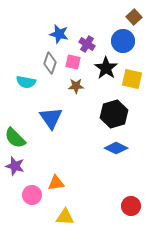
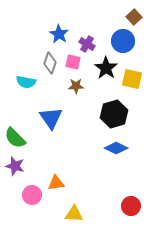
blue star: rotated 18 degrees clockwise
yellow triangle: moved 9 px right, 3 px up
